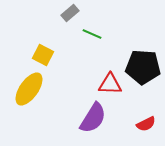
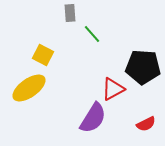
gray rectangle: rotated 54 degrees counterclockwise
green line: rotated 24 degrees clockwise
red triangle: moved 3 px right, 5 px down; rotated 30 degrees counterclockwise
yellow ellipse: moved 1 px up; rotated 20 degrees clockwise
